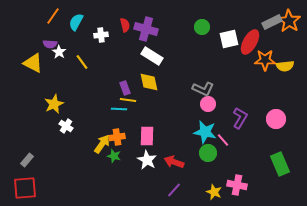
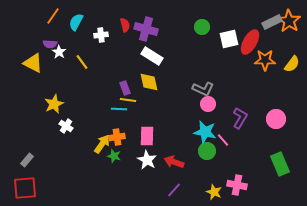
yellow semicircle at (285, 66): moved 7 px right, 2 px up; rotated 48 degrees counterclockwise
green circle at (208, 153): moved 1 px left, 2 px up
